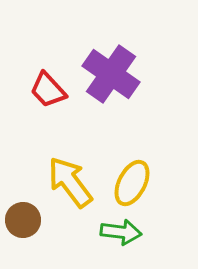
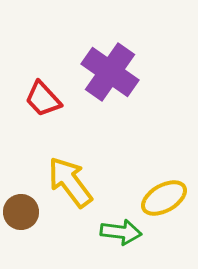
purple cross: moved 1 px left, 2 px up
red trapezoid: moved 5 px left, 9 px down
yellow ellipse: moved 32 px right, 15 px down; rotated 33 degrees clockwise
brown circle: moved 2 px left, 8 px up
